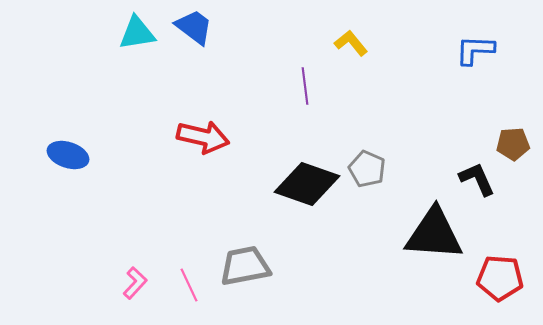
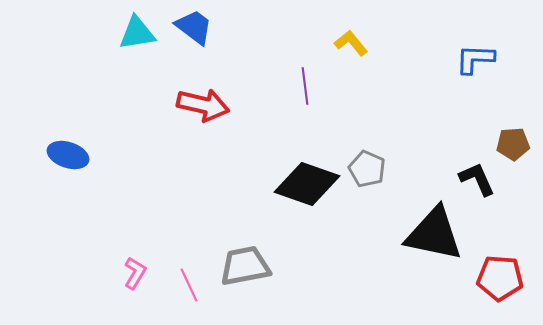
blue L-shape: moved 9 px down
red arrow: moved 32 px up
black triangle: rotated 8 degrees clockwise
pink L-shape: moved 10 px up; rotated 12 degrees counterclockwise
